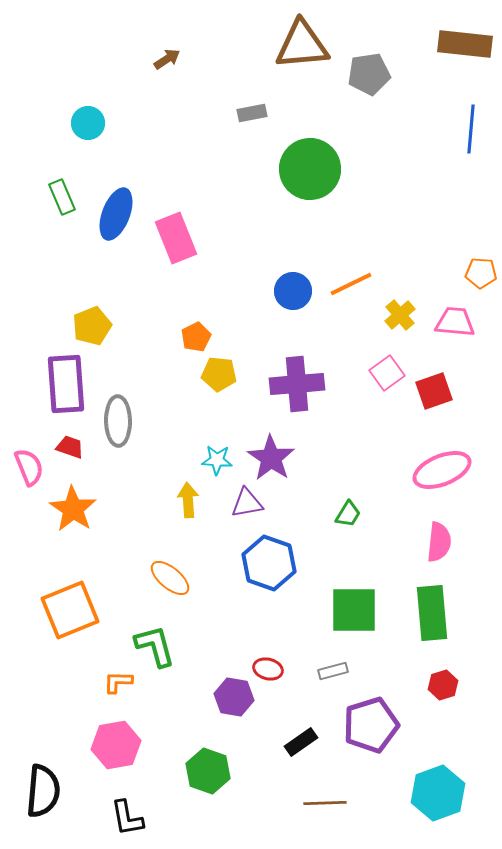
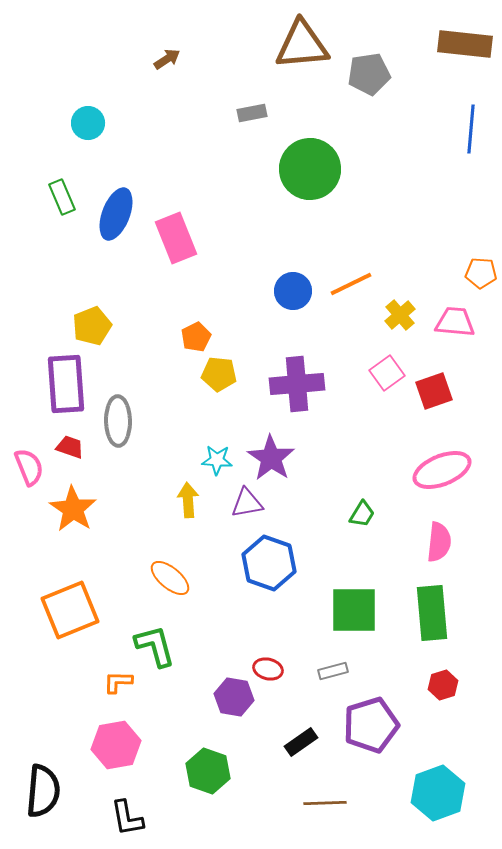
green trapezoid at (348, 514): moved 14 px right
